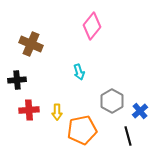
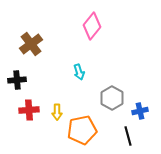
brown cross: rotated 30 degrees clockwise
gray hexagon: moved 3 px up
blue cross: rotated 28 degrees clockwise
